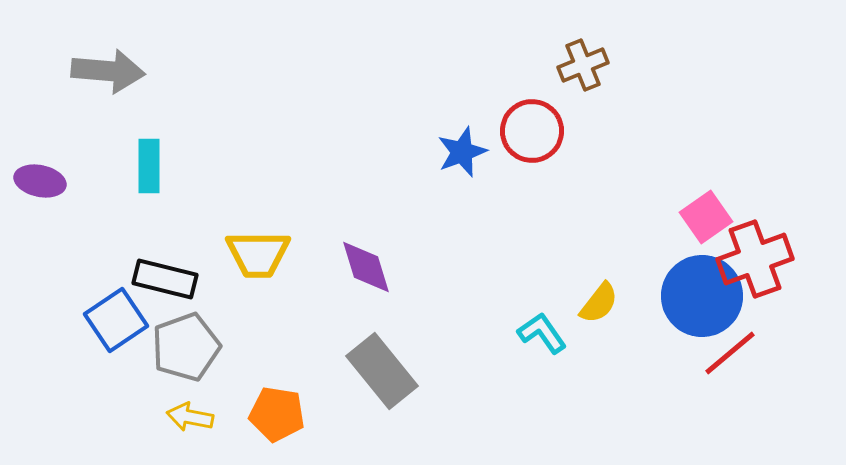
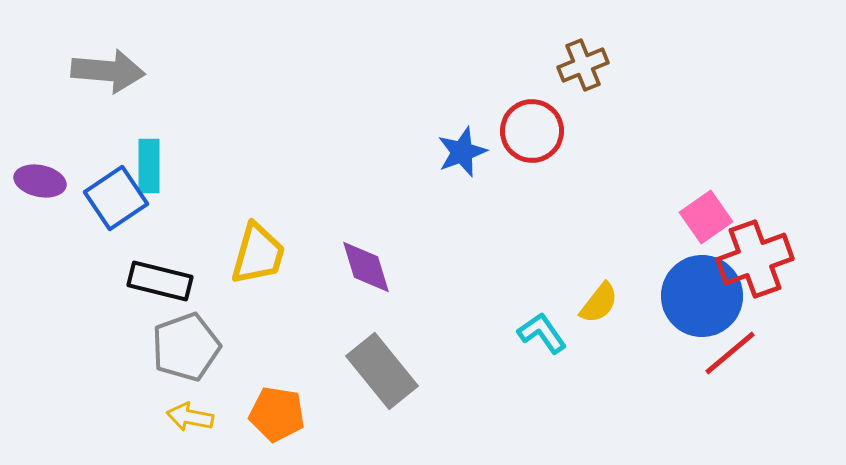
yellow trapezoid: rotated 74 degrees counterclockwise
black rectangle: moved 5 px left, 2 px down
blue square: moved 122 px up
